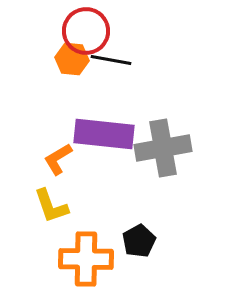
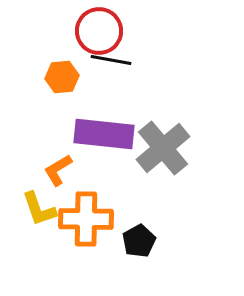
red circle: moved 13 px right
orange hexagon: moved 10 px left, 18 px down; rotated 12 degrees counterclockwise
gray cross: rotated 30 degrees counterclockwise
orange L-shape: moved 11 px down
yellow L-shape: moved 12 px left, 3 px down
orange cross: moved 40 px up
